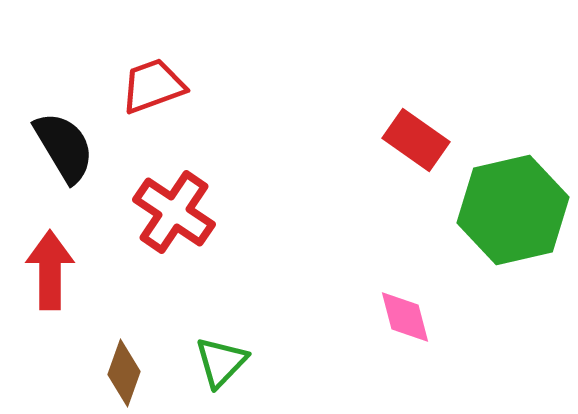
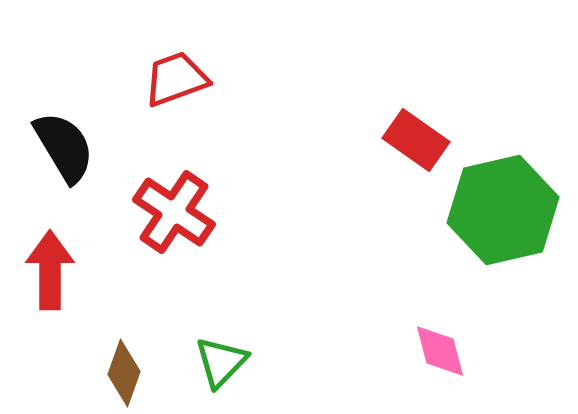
red trapezoid: moved 23 px right, 7 px up
green hexagon: moved 10 px left
pink diamond: moved 35 px right, 34 px down
